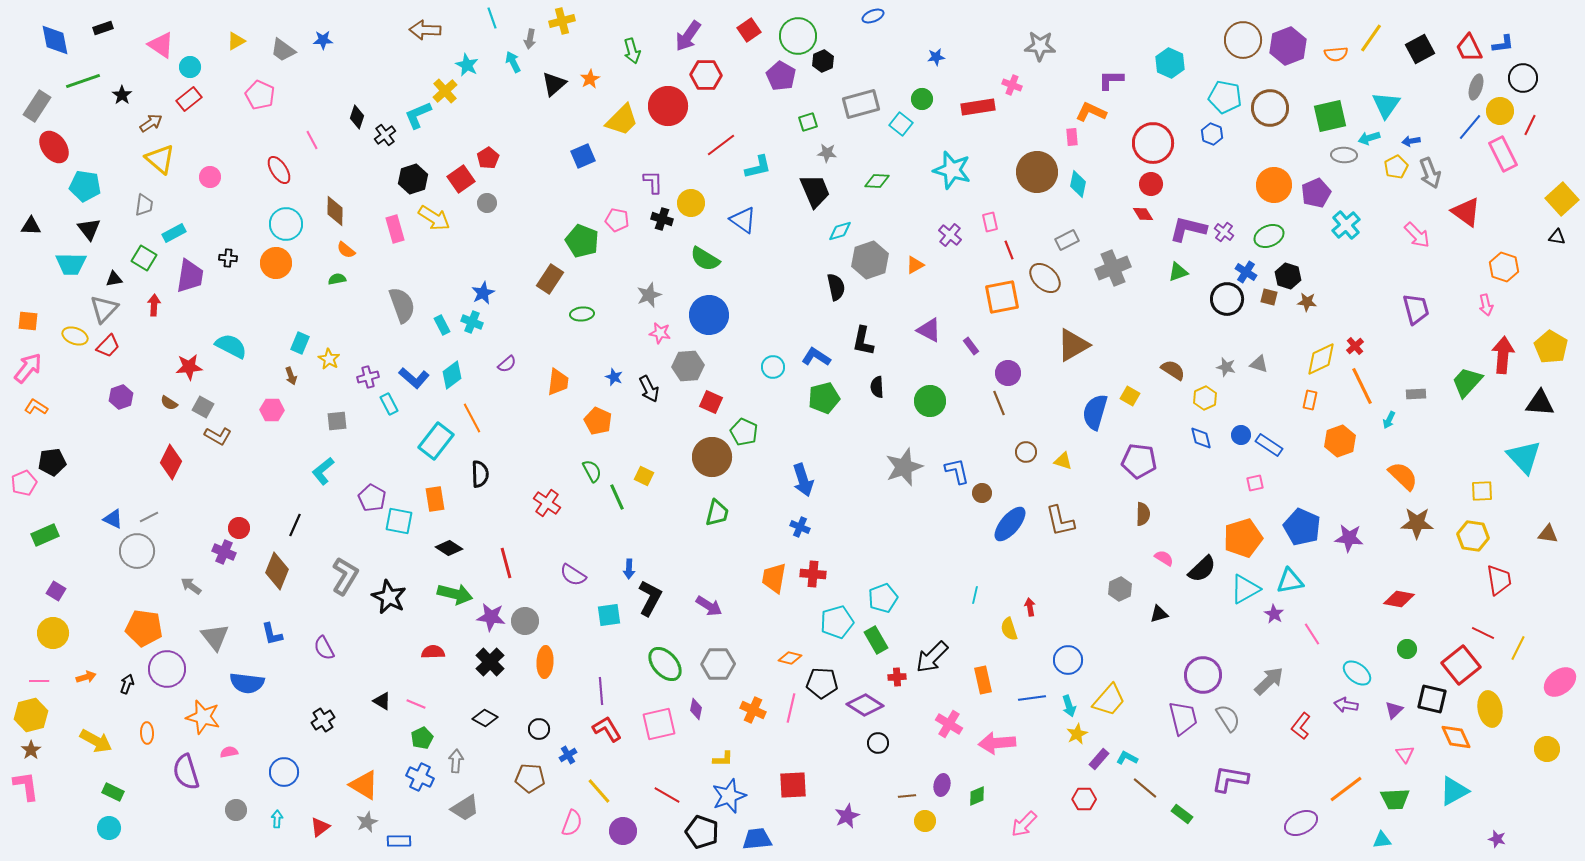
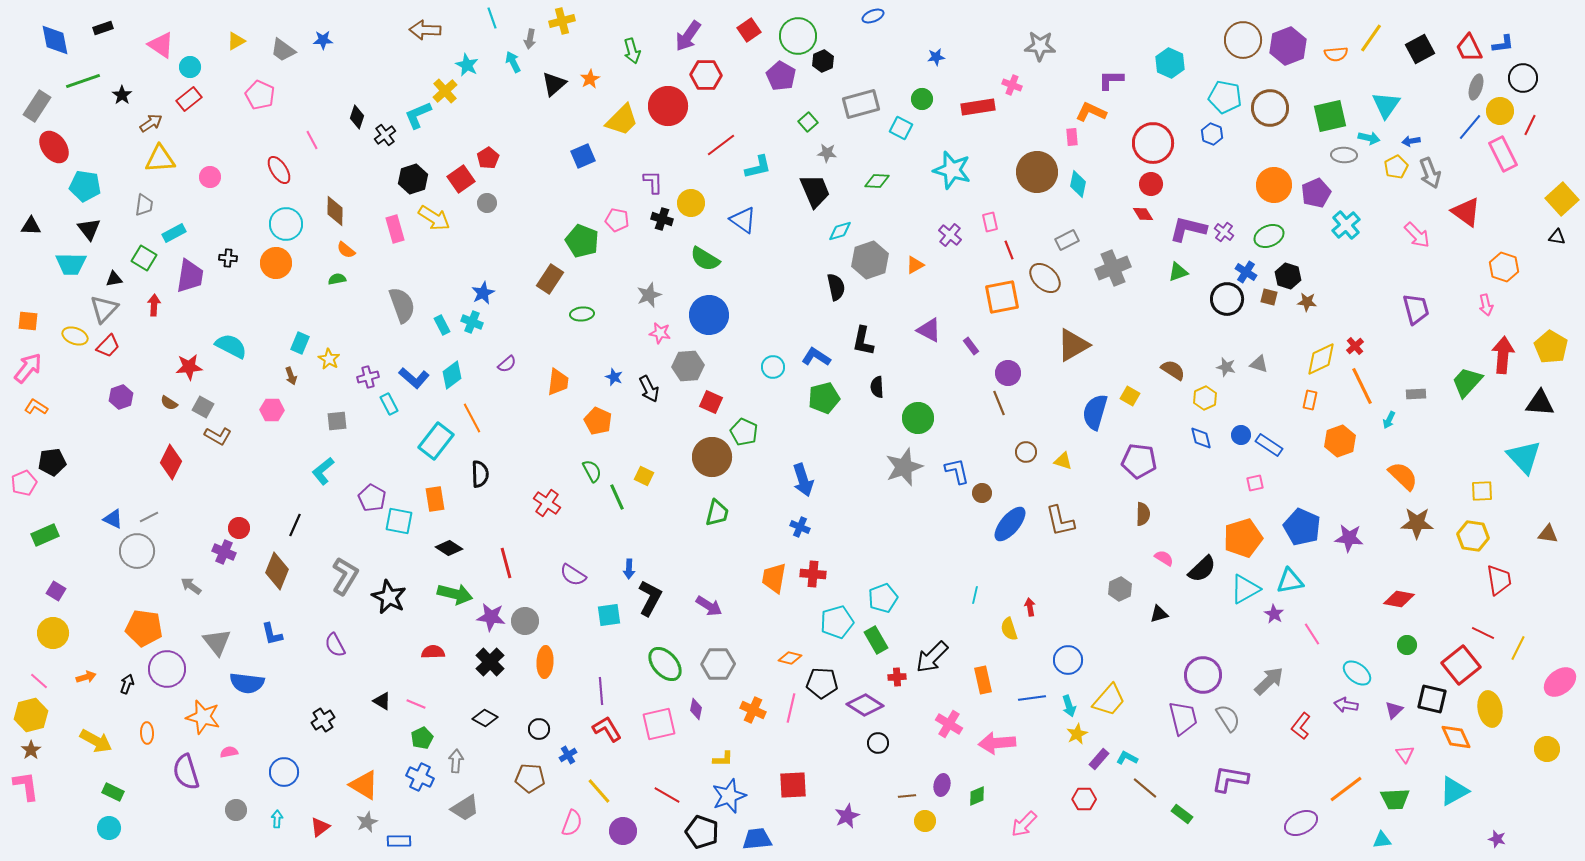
green square at (808, 122): rotated 24 degrees counterclockwise
cyan square at (901, 124): moved 4 px down; rotated 10 degrees counterclockwise
cyan arrow at (1369, 138): rotated 150 degrees counterclockwise
yellow triangle at (160, 159): rotated 44 degrees counterclockwise
green circle at (930, 401): moved 12 px left, 17 px down
gray triangle at (215, 637): moved 2 px right, 5 px down
purple semicircle at (324, 648): moved 11 px right, 3 px up
green circle at (1407, 649): moved 4 px up
pink line at (39, 681): rotated 42 degrees clockwise
